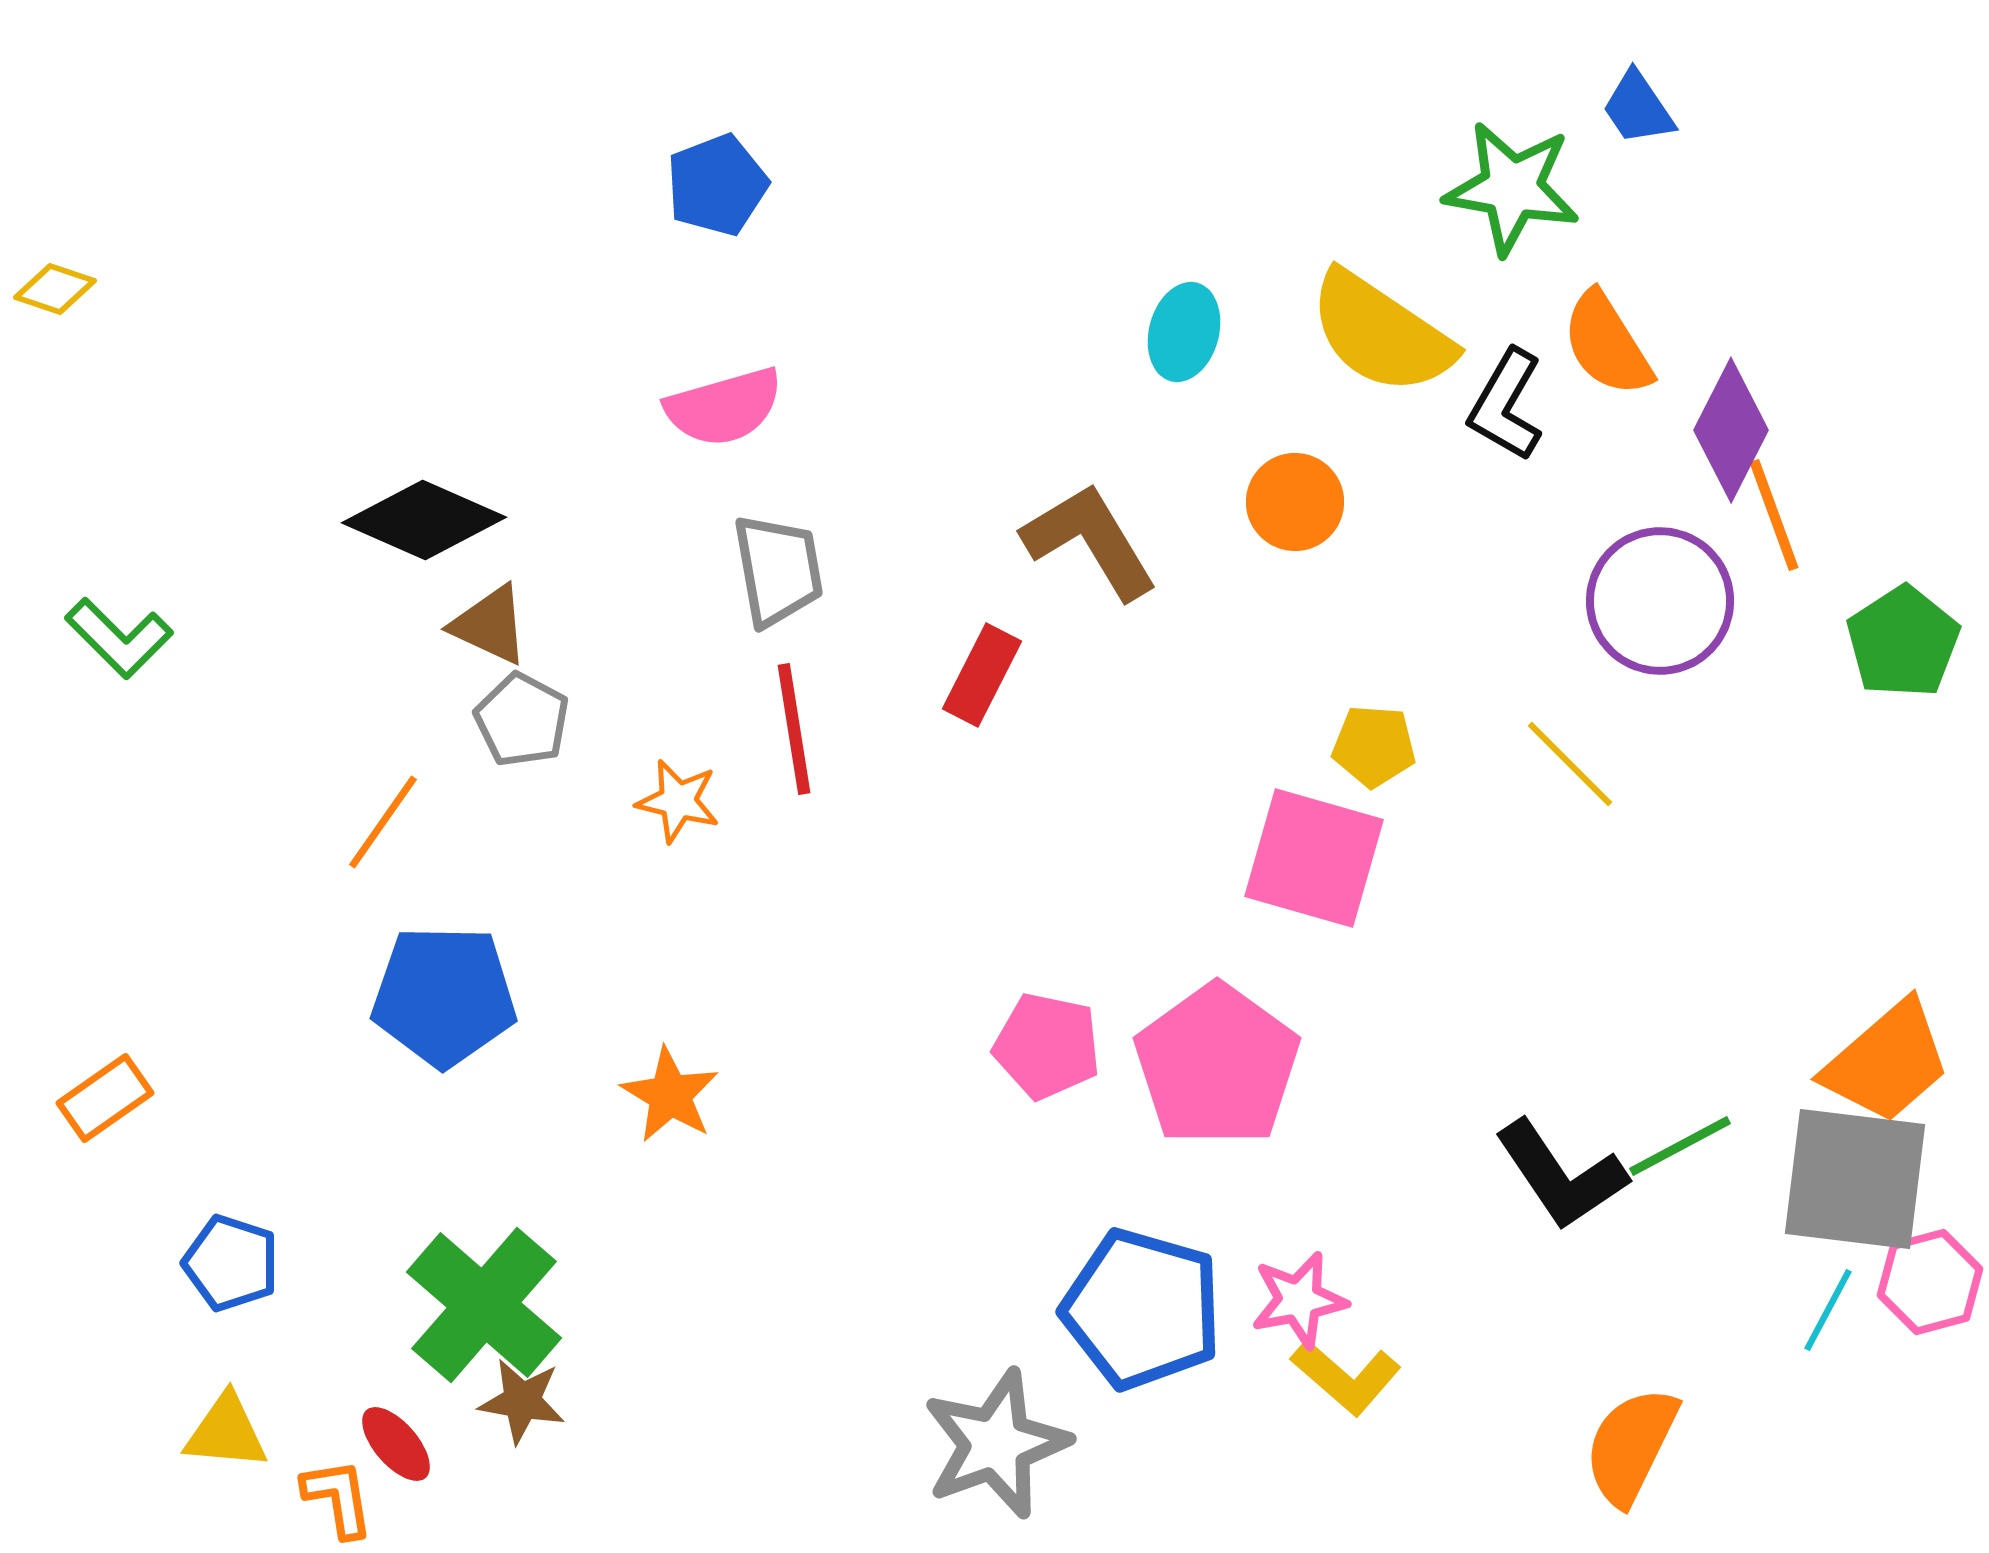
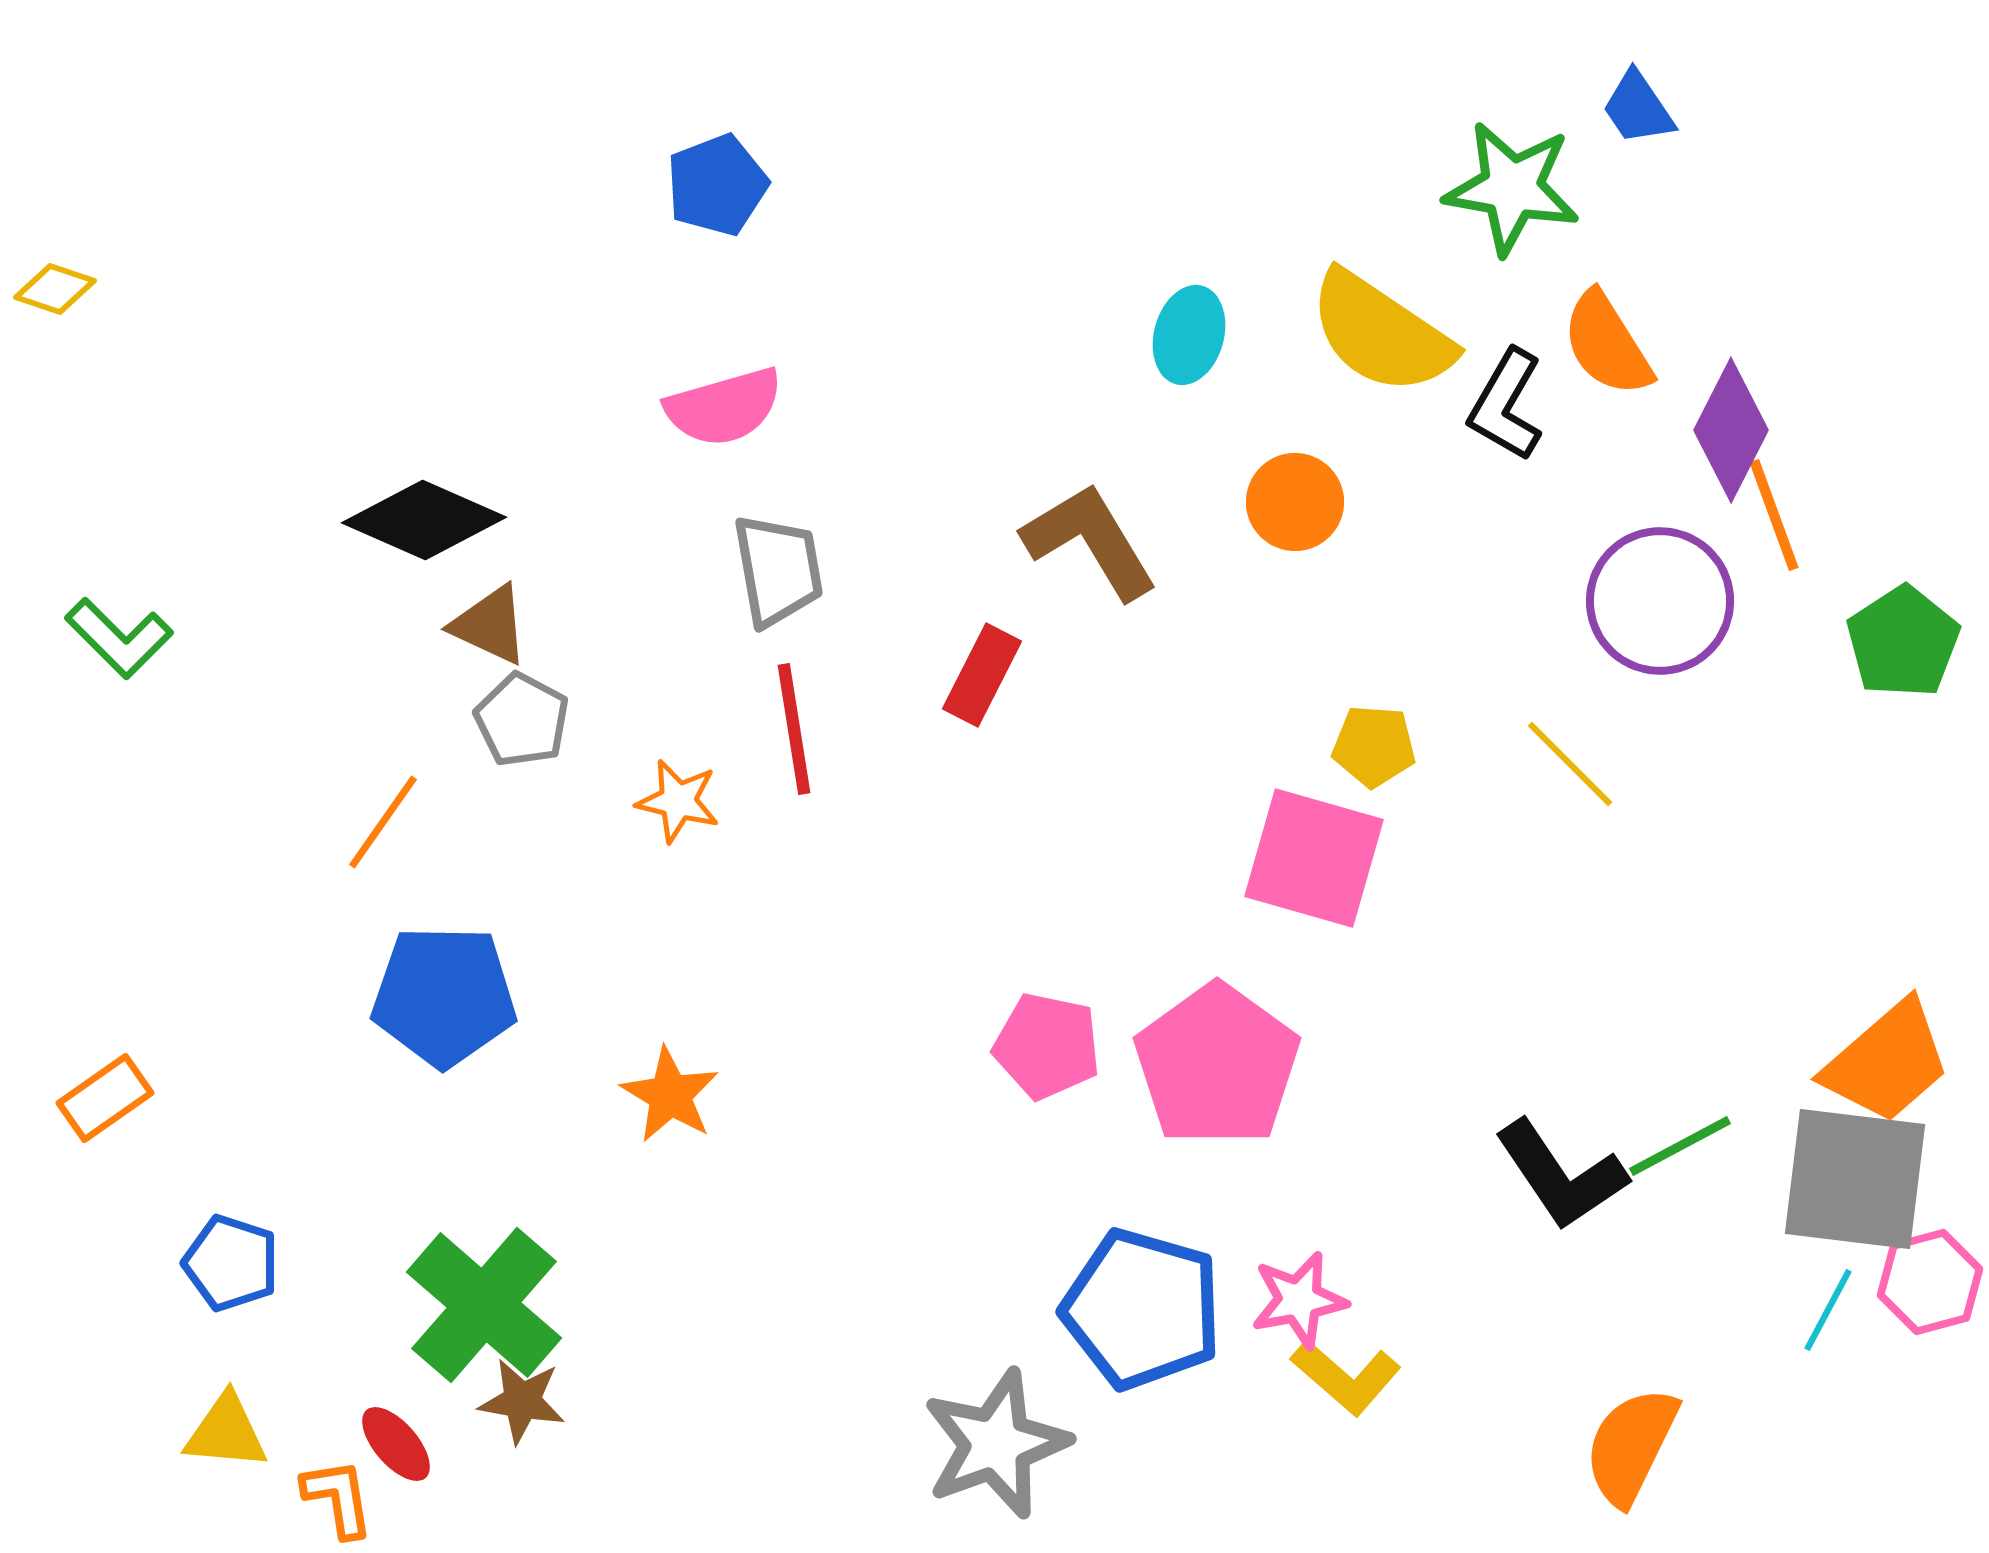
cyan ellipse at (1184, 332): moved 5 px right, 3 px down
